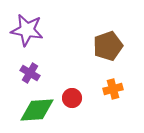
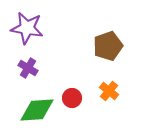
purple star: moved 2 px up
purple cross: moved 2 px left, 5 px up
orange cross: moved 4 px left, 2 px down; rotated 36 degrees counterclockwise
